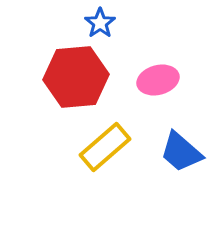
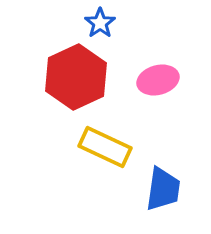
red hexagon: rotated 20 degrees counterclockwise
yellow rectangle: rotated 66 degrees clockwise
blue trapezoid: moved 18 px left, 37 px down; rotated 123 degrees counterclockwise
